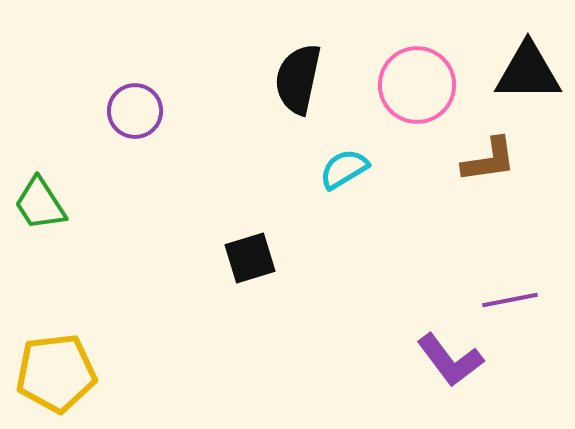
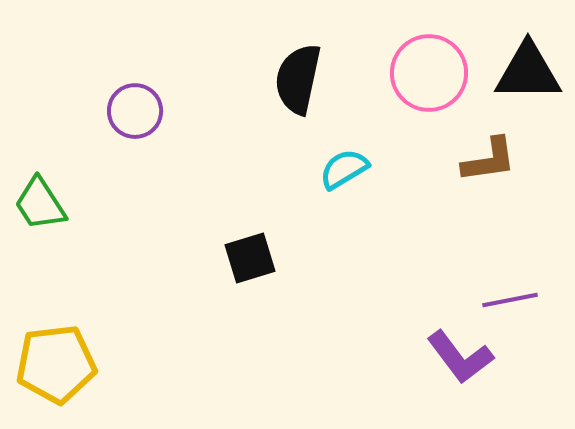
pink circle: moved 12 px right, 12 px up
purple L-shape: moved 10 px right, 3 px up
yellow pentagon: moved 9 px up
